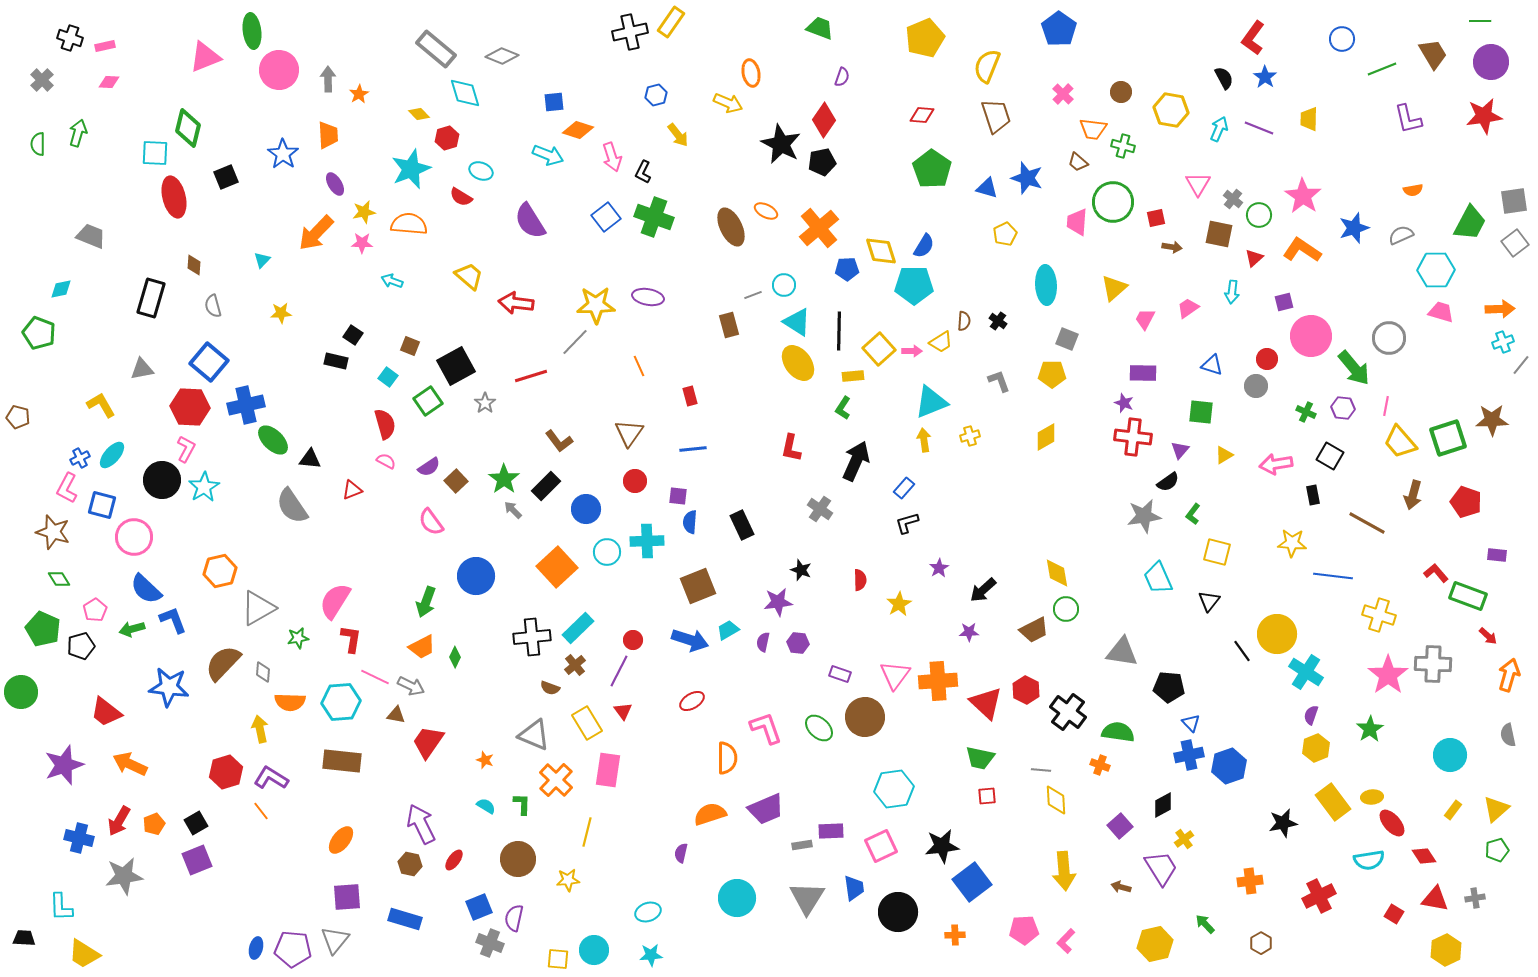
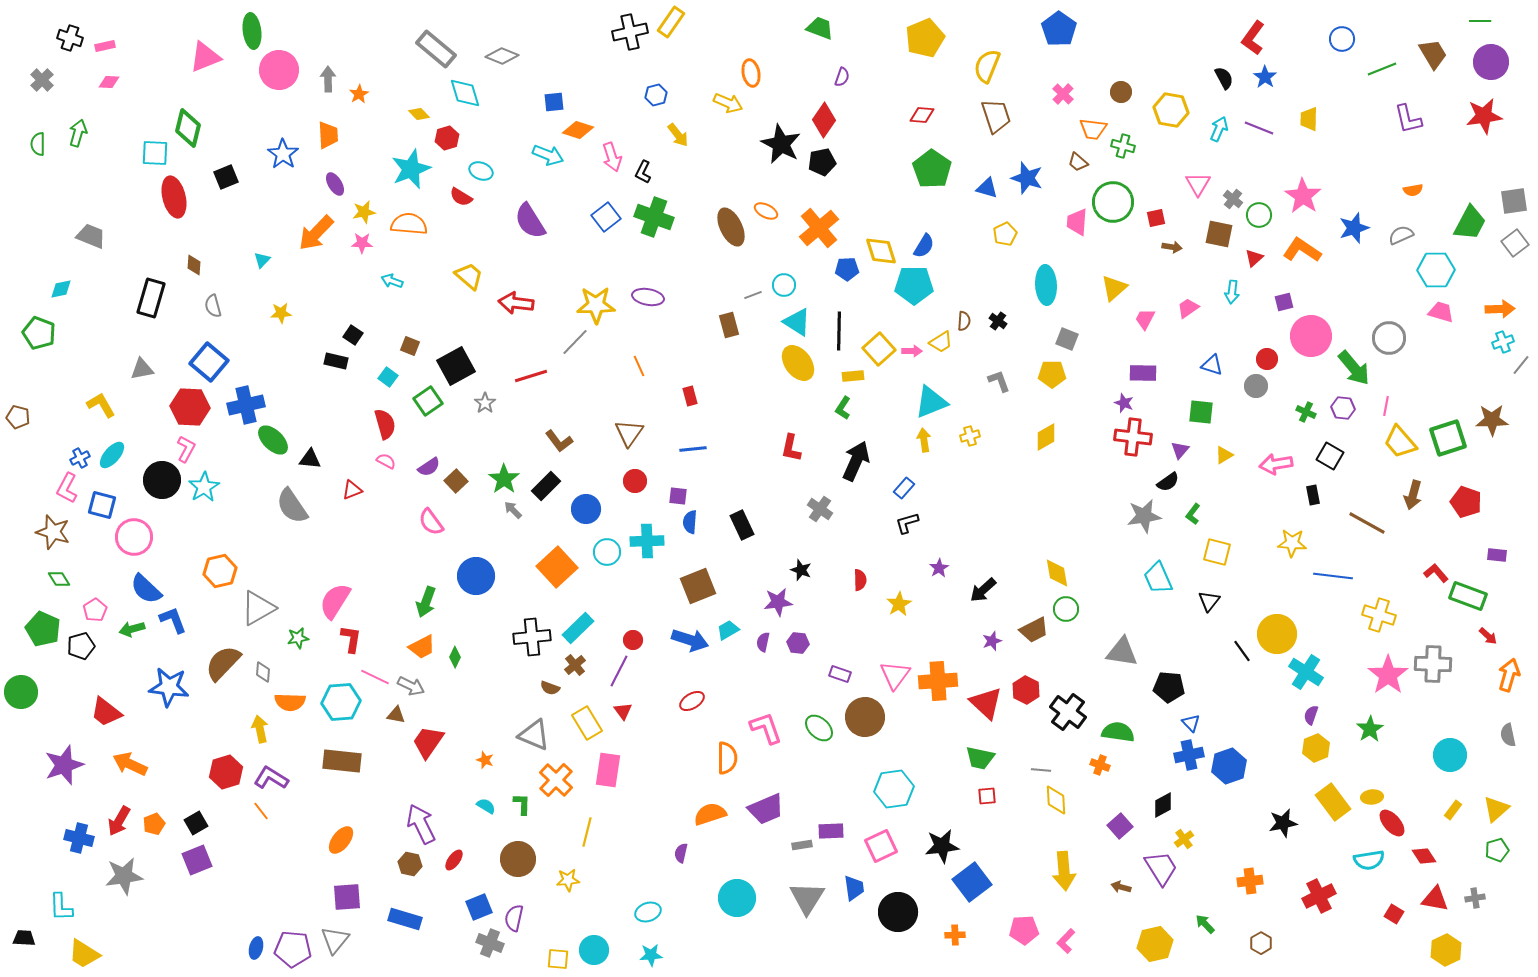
purple star at (969, 632): moved 23 px right, 9 px down; rotated 18 degrees counterclockwise
